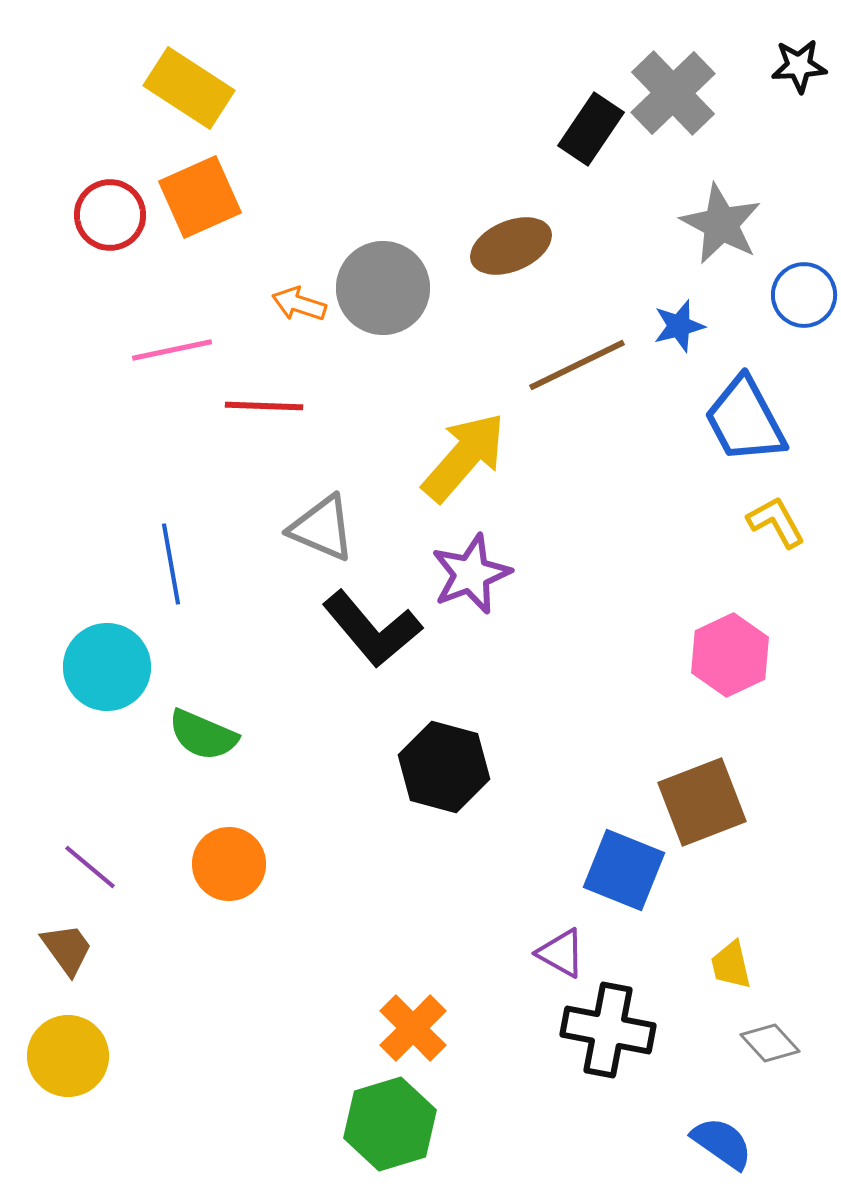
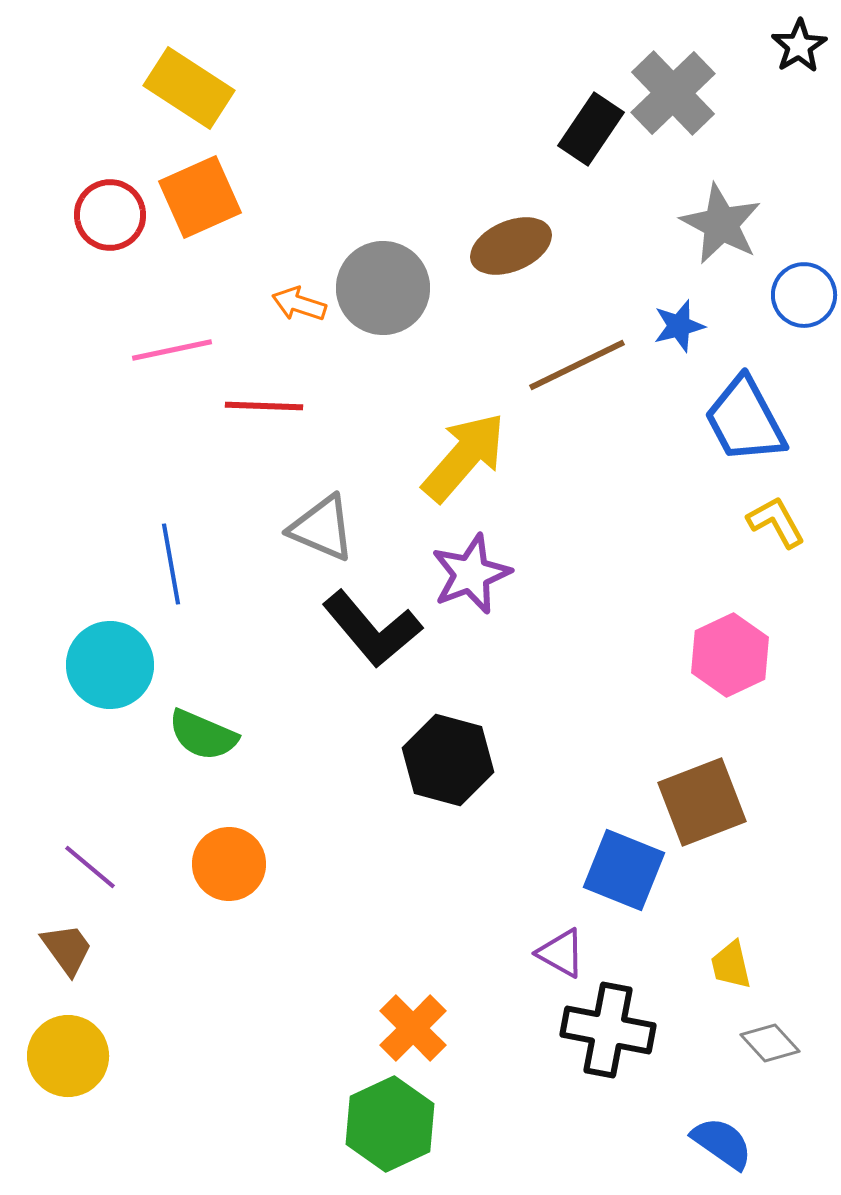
black star: moved 20 px up; rotated 28 degrees counterclockwise
cyan circle: moved 3 px right, 2 px up
black hexagon: moved 4 px right, 7 px up
green hexagon: rotated 8 degrees counterclockwise
